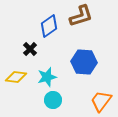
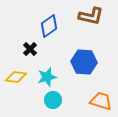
brown L-shape: moved 10 px right; rotated 30 degrees clockwise
orange trapezoid: rotated 70 degrees clockwise
